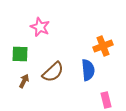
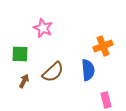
pink star: moved 3 px right, 1 px down
